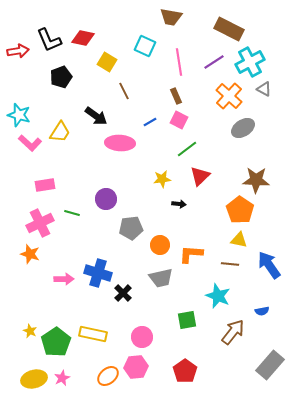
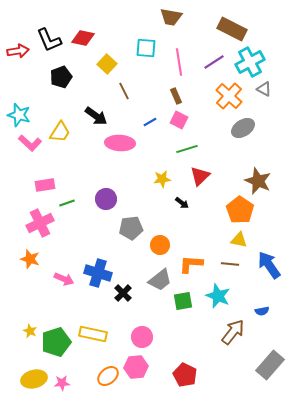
brown rectangle at (229, 29): moved 3 px right
cyan square at (145, 46): moved 1 px right, 2 px down; rotated 20 degrees counterclockwise
yellow square at (107, 62): moved 2 px down; rotated 12 degrees clockwise
green line at (187, 149): rotated 20 degrees clockwise
brown star at (256, 180): moved 2 px right, 1 px down; rotated 20 degrees clockwise
black arrow at (179, 204): moved 3 px right, 1 px up; rotated 32 degrees clockwise
green line at (72, 213): moved 5 px left, 10 px up; rotated 35 degrees counterclockwise
orange star at (30, 254): moved 5 px down
orange L-shape at (191, 254): moved 10 px down
gray trapezoid at (161, 278): moved 1 px left, 2 px down; rotated 25 degrees counterclockwise
pink arrow at (64, 279): rotated 24 degrees clockwise
green square at (187, 320): moved 4 px left, 19 px up
green pentagon at (56, 342): rotated 16 degrees clockwise
red pentagon at (185, 371): moved 4 px down; rotated 10 degrees counterclockwise
pink star at (62, 378): moved 5 px down; rotated 21 degrees clockwise
